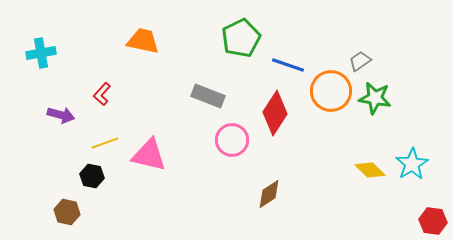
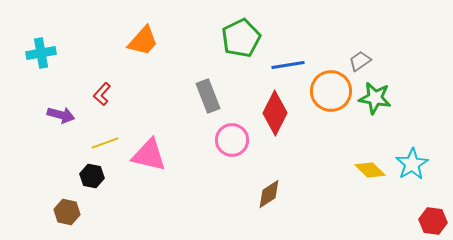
orange trapezoid: rotated 120 degrees clockwise
blue line: rotated 28 degrees counterclockwise
gray rectangle: rotated 48 degrees clockwise
red diamond: rotated 6 degrees counterclockwise
